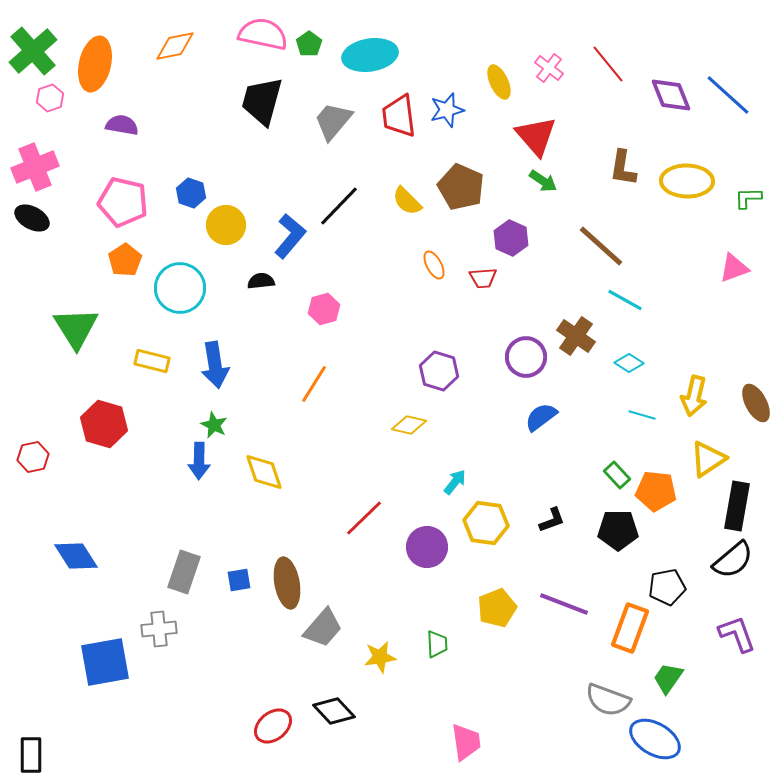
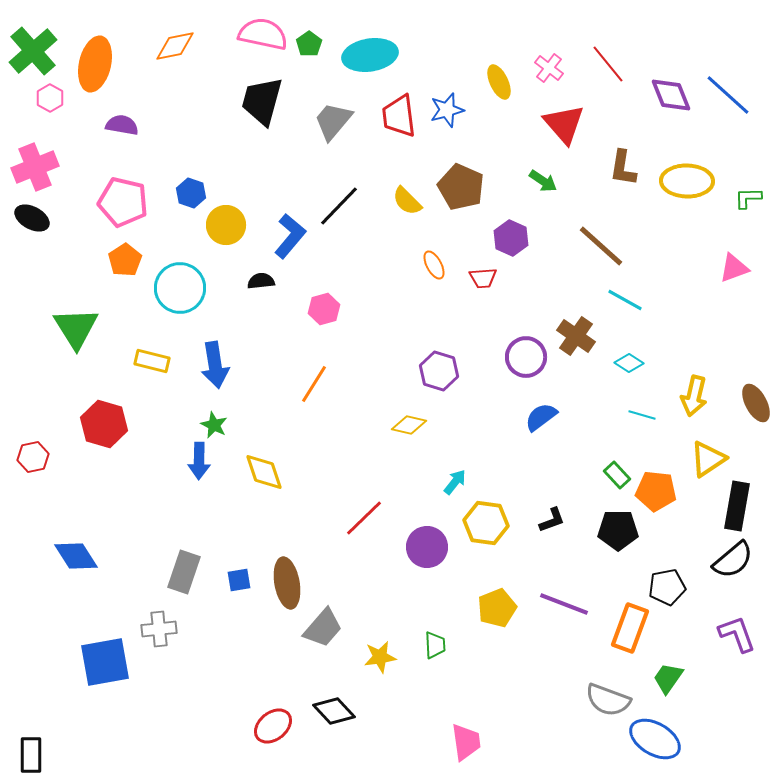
pink hexagon at (50, 98): rotated 12 degrees counterclockwise
red triangle at (536, 136): moved 28 px right, 12 px up
green trapezoid at (437, 644): moved 2 px left, 1 px down
